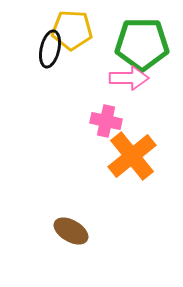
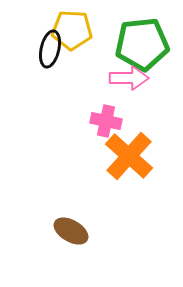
green pentagon: rotated 6 degrees counterclockwise
orange cross: moved 3 px left; rotated 9 degrees counterclockwise
